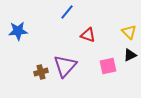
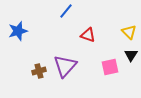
blue line: moved 1 px left, 1 px up
blue star: rotated 12 degrees counterclockwise
black triangle: moved 1 px right; rotated 32 degrees counterclockwise
pink square: moved 2 px right, 1 px down
brown cross: moved 2 px left, 1 px up
